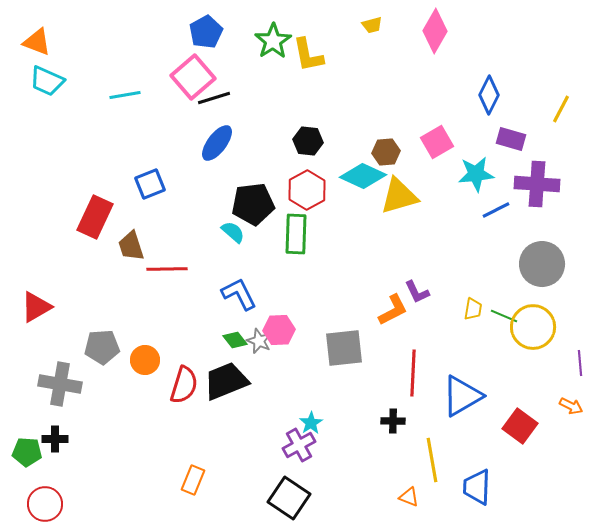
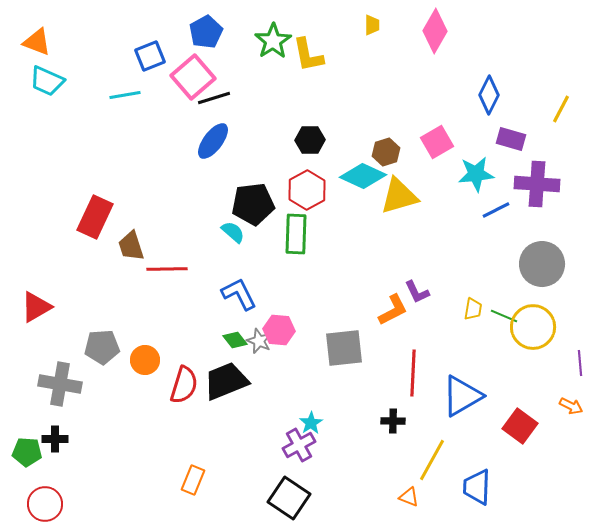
yellow trapezoid at (372, 25): rotated 75 degrees counterclockwise
black hexagon at (308, 141): moved 2 px right, 1 px up; rotated 8 degrees counterclockwise
blue ellipse at (217, 143): moved 4 px left, 2 px up
brown hexagon at (386, 152): rotated 12 degrees counterclockwise
blue square at (150, 184): moved 128 px up
pink hexagon at (279, 330): rotated 8 degrees clockwise
yellow line at (432, 460): rotated 39 degrees clockwise
